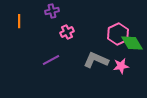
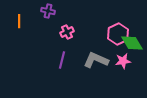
purple cross: moved 4 px left; rotated 24 degrees clockwise
purple line: moved 11 px right; rotated 48 degrees counterclockwise
pink star: moved 2 px right, 5 px up
